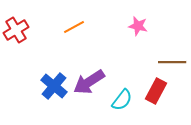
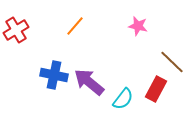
orange line: moved 1 px right, 1 px up; rotated 20 degrees counterclockwise
brown line: rotated 44 degrees clockwise
purple arrow: rotated 72 degrees clockwise
blue cross: moved 11 px up; rotated 28 degrees counterclockwise
red rectangle: moved 2 px up
cyan semicircle: moved 1 px right, 1 px up
